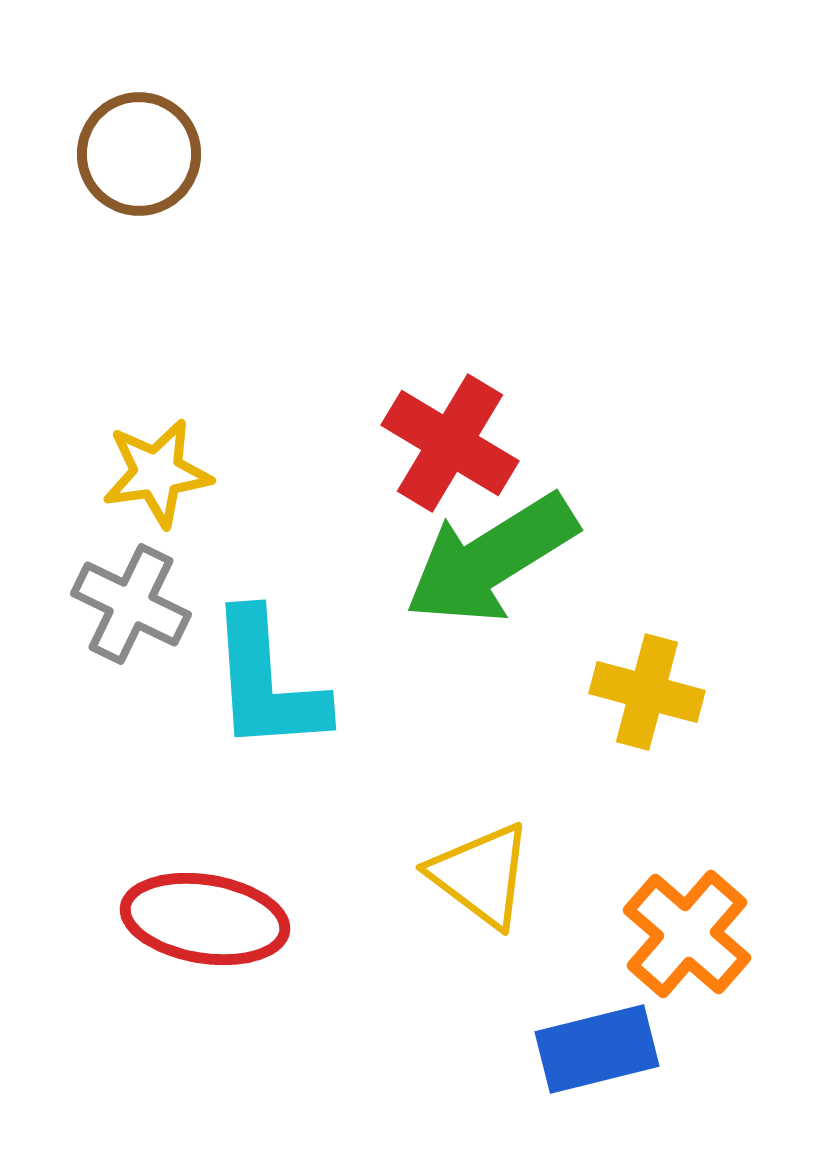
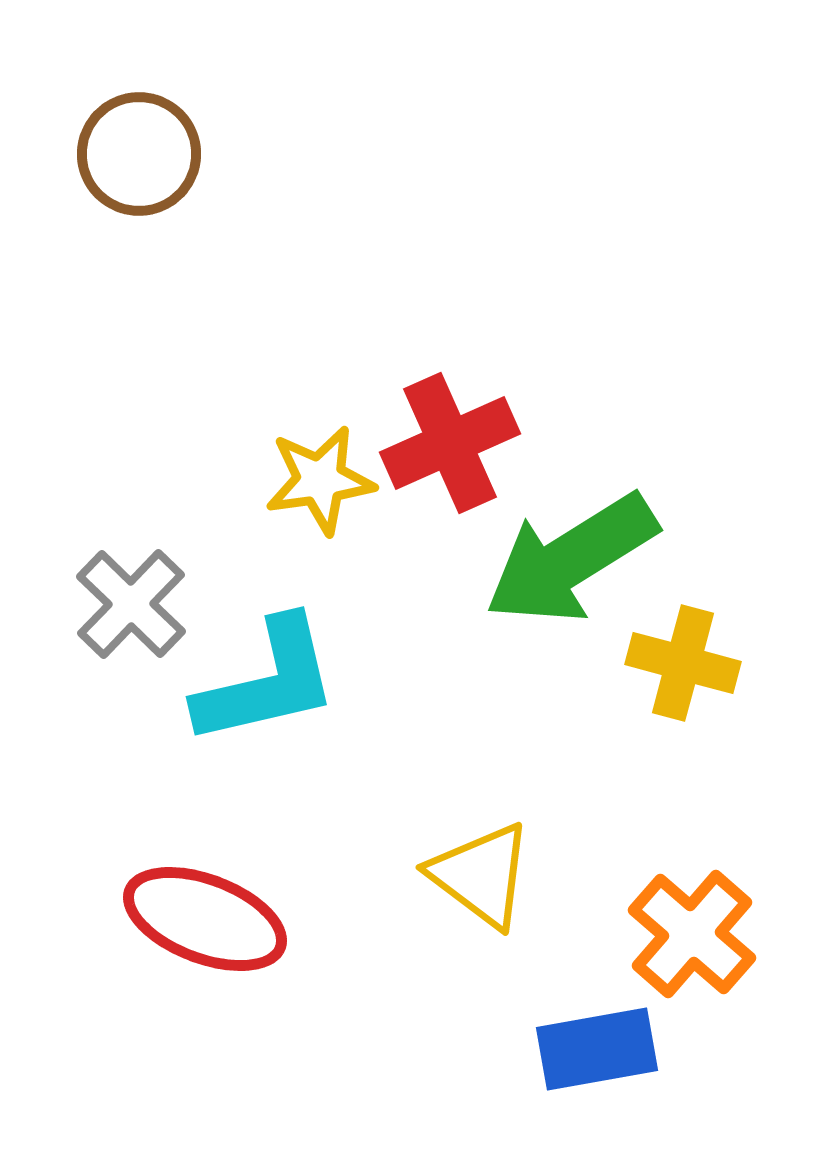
red cross: rotated 35 degrees clockwise
yellow star: moved 163 px right, 7 px down
green arrow: moved 80 px right
gray cross: rotated 18 degrees clockwise
cyan L-shape: rotated 99 degrees counterclockwise
yellow cross: moved 36 px right, 29 px up
red ellipse: rotated 12 degrees clockwise
orange cross: moved 5 px right
blue rectangle: rotated 4 degrees clockwise
